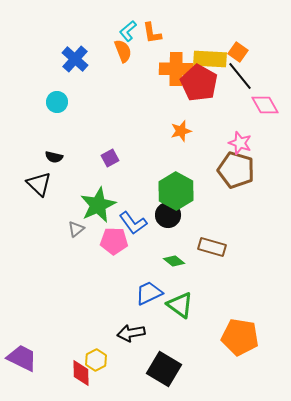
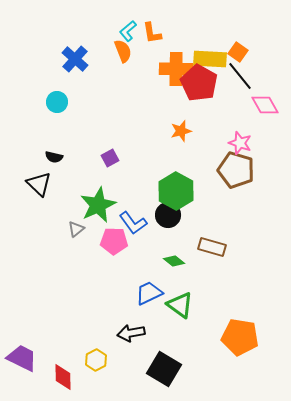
red diamond: moved 18 px left, 4 px down
